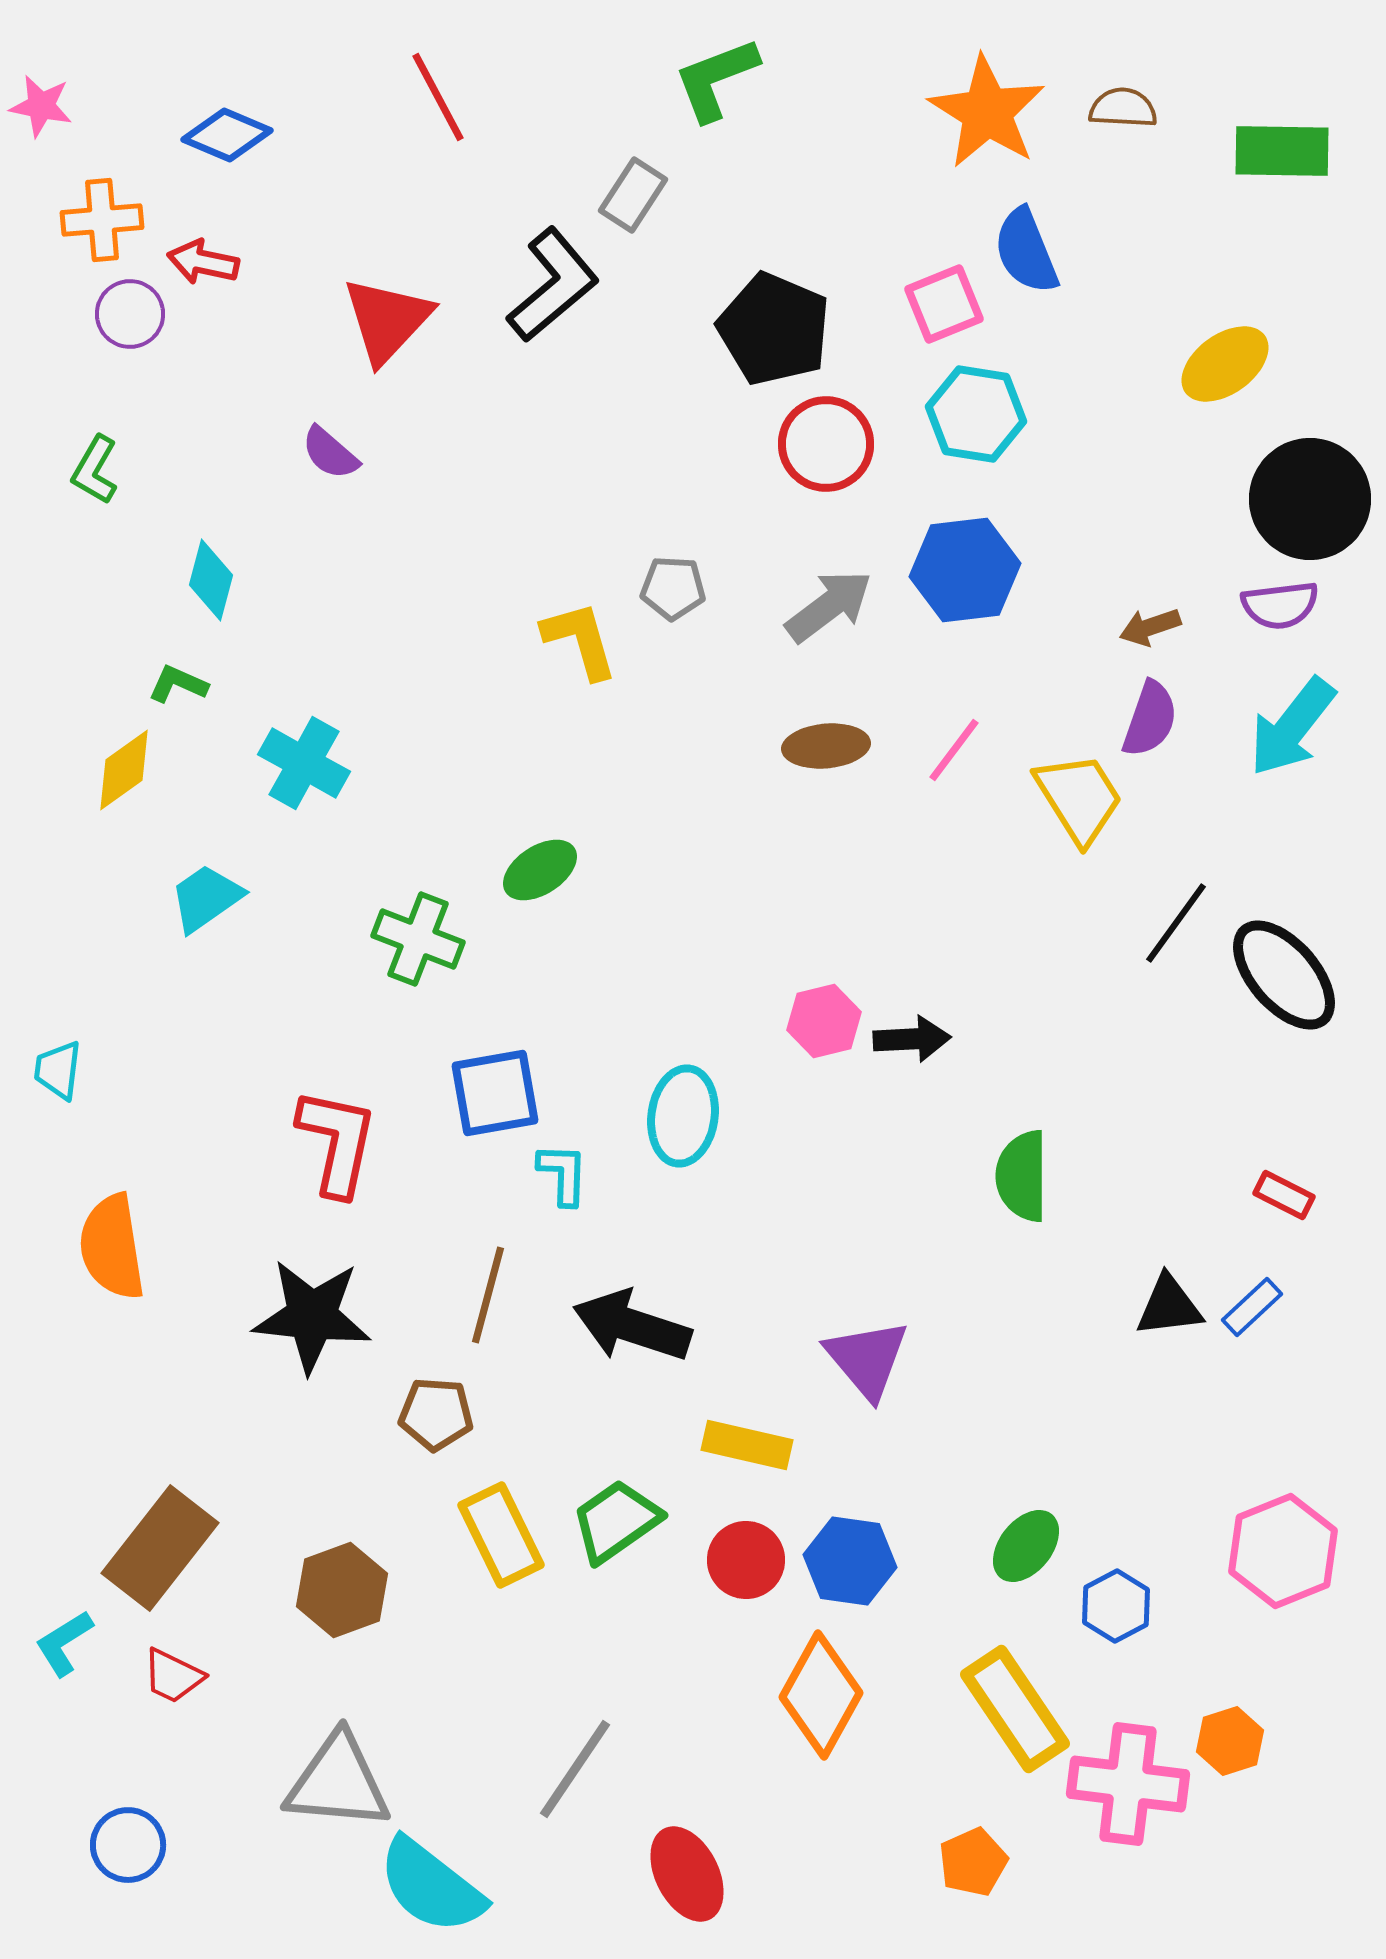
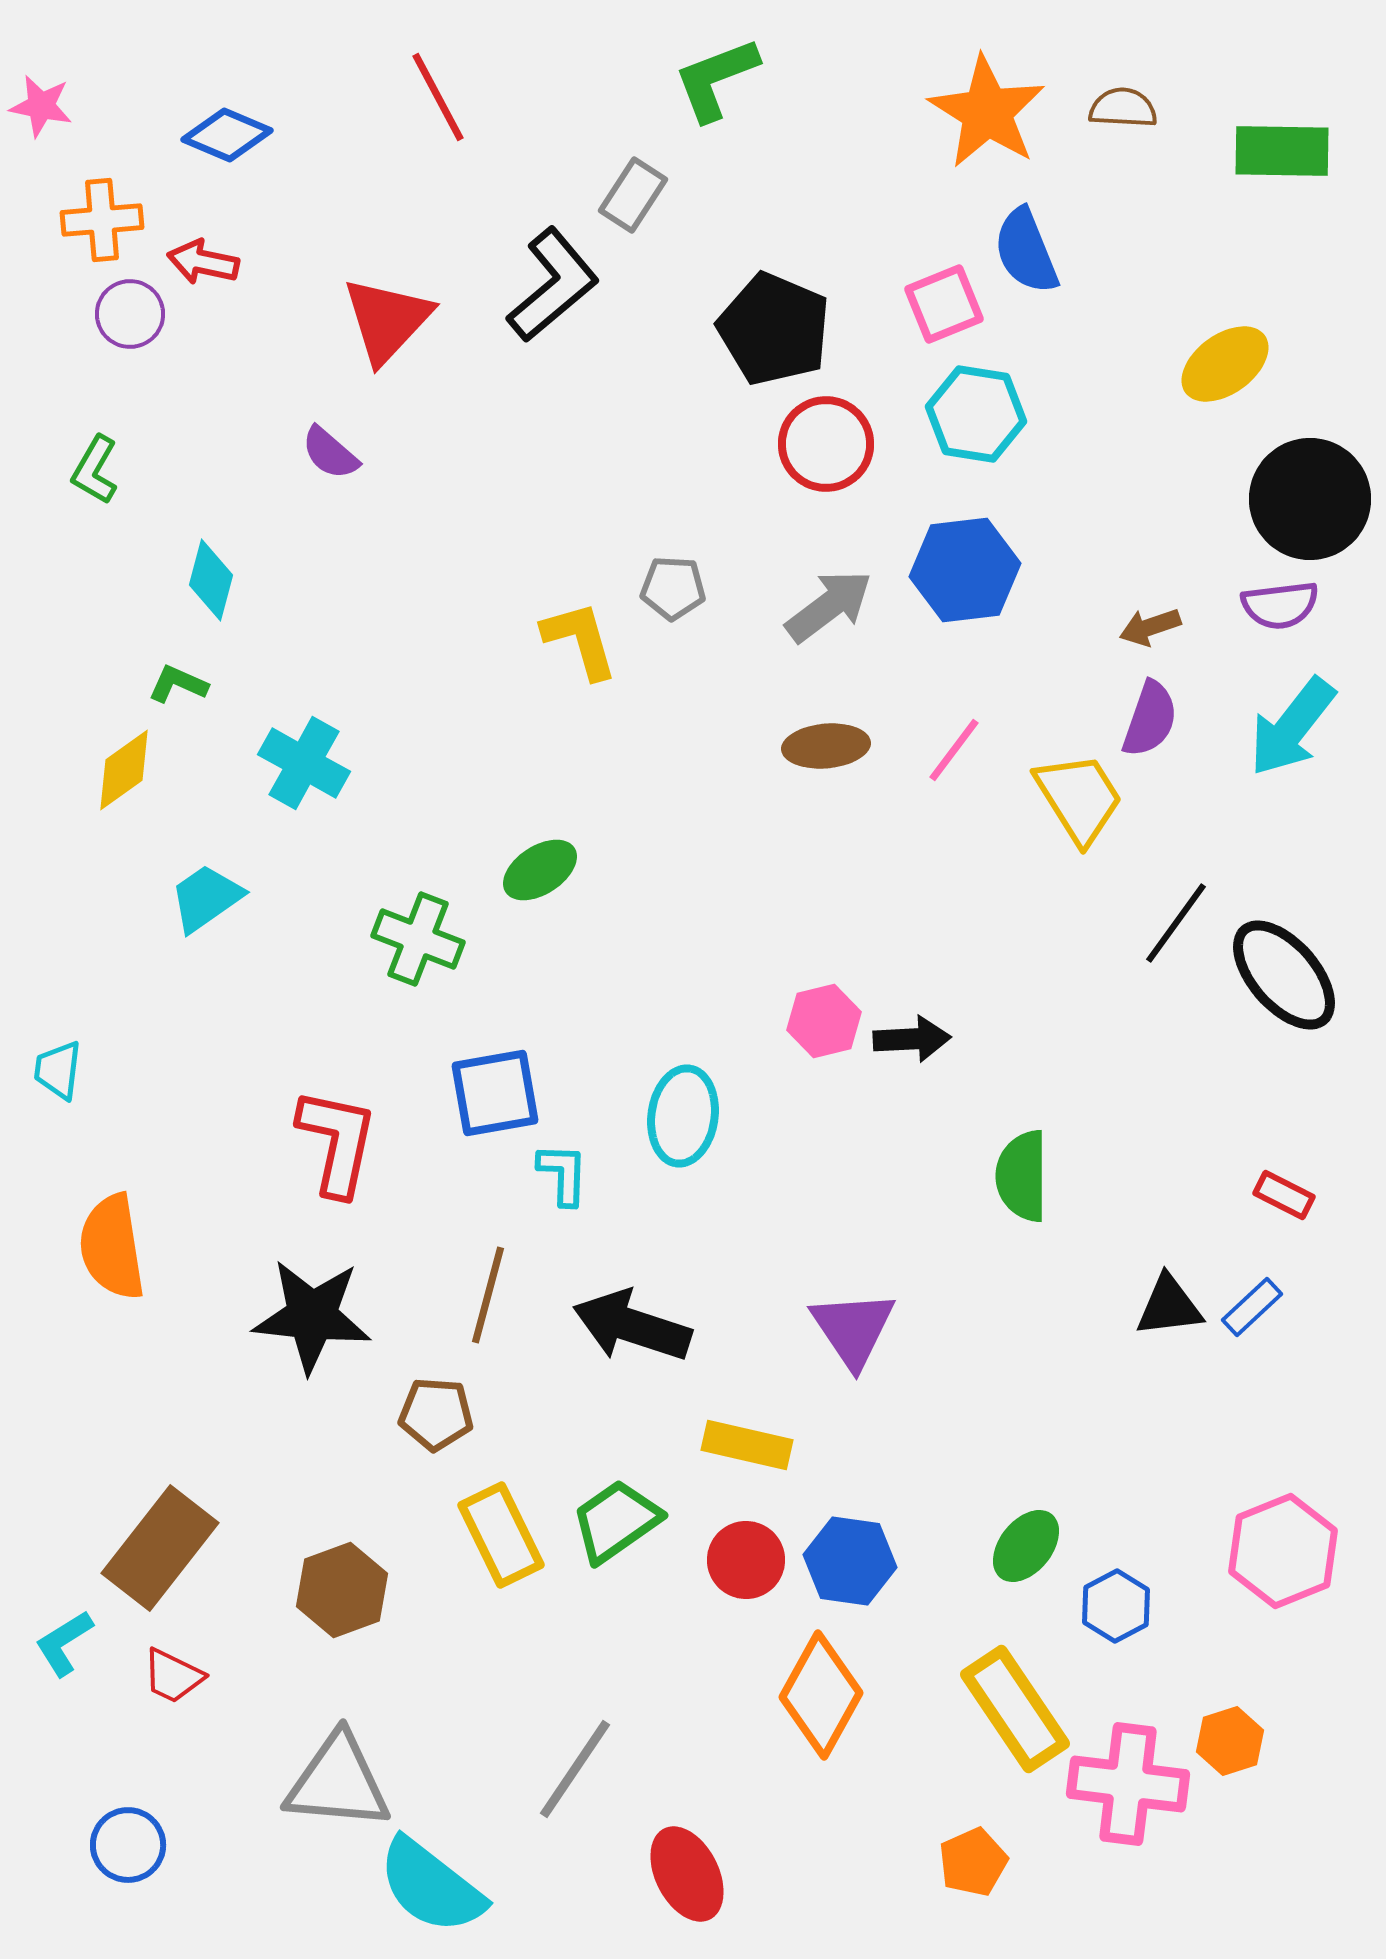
purple triangle at (867, 1359): moved 14 px left, 30 px up; rotated 6 degrees clockwise
